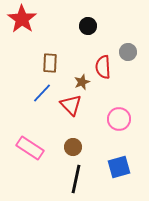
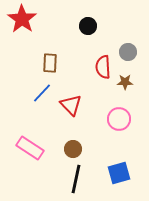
brown star: moved 43 px right; rotated 21 degrees clockwise
brown circle: moved 2 px down
blue square: moved 6 px down
